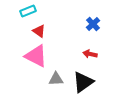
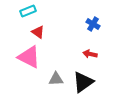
blue cross: rotated 16 degrees counterclockwise
red triangle: moved 1 px left, 1 px down
pink triangle: moved 7 px left, 1 px down
